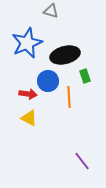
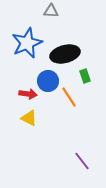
gray triangle: rotated 14 degrees counterclockwise
black ellipse: moved 1 px up
orange line: rotated 30 degrees counterclockwise
